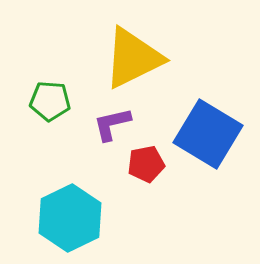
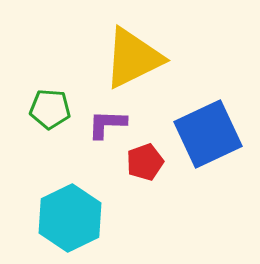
green pentagon: moved 8 px down
purple L-shape: moved 5 px left; rotated 15 degrees clockwise
blue square: rotated 34 degrees clockwise
red pentagon: moved 1 px left, 2 px up; rotated 9 degrees counterclockwise
